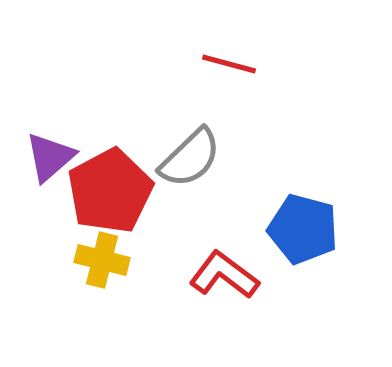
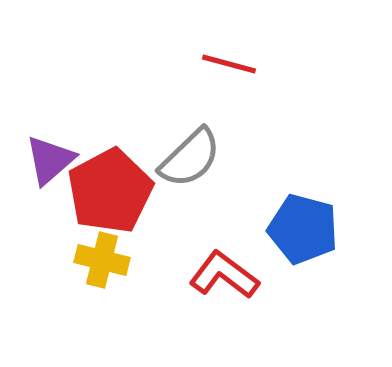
purple triangle: moved 3 px down
